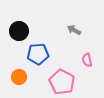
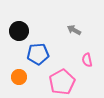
pink pentagon: rotated 15 degrees clockwise
